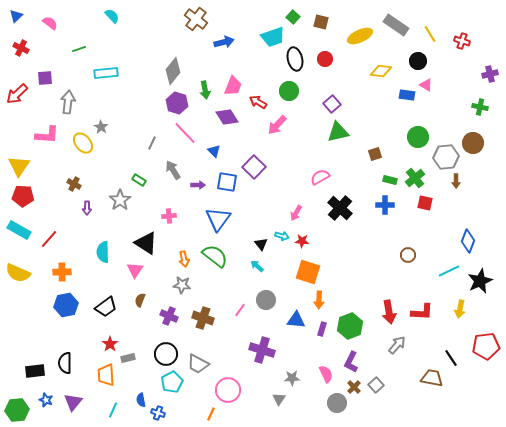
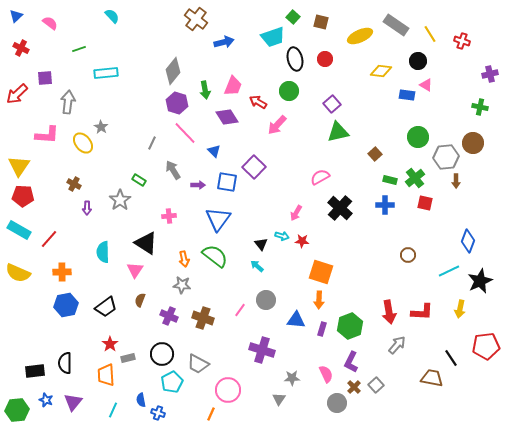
brown square at (375, 154): rotated 24 degrees counterclockwise
orange square at (308, 272): moved 13 px right
black circle at (166, 354): moved 4 px left
